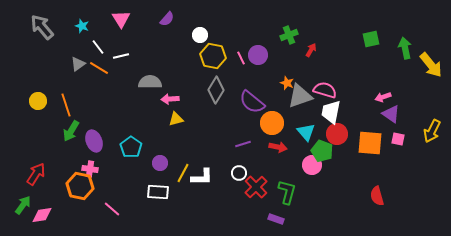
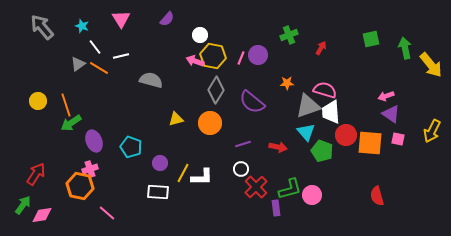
white line at (98, 47): moved 3 px left
red arrow at (311, 50): moved 10 px right, 2 px up
pink line at (241, 58): rotated 48 degrees clockwise
gray semicircle at (150, 82): moved 1 px right, 2 px up; rotated 15 degrees clockwise
orange star at (287, 83): rotated 24 degrees counterclockwise
gray triangle at (300, 96): moved 8 px right, 10 px down
pink arrow at (383, 97): moved 3 px right, 1 px up
pink arrow at (170, 99): moved 25 px right, 38 px up; rotated 24 degrees clockwise
white trapezoid at (331, 112): rotated 15 degrees counterclockwise
orange circle at (272, 123): moved 62 px left
green arrow at (71, 131): moved 8 px up; rotated 25 degrees clockwise
red circle at (337, 134): moved 9 px right, 1 px down
cyan pentagon at (131, 147): rotated 15 degrees counterclockwise
pink circle at (312, 165): moved 30 px down
pink cross at (90, 169): rotated 28 degrees counterclockwise
white circle at (239, 173): moved 2 px right, 4 px up
green L-shape at (287, 192): moved 3 px right, 3 px up; rotated 60 degrees clockwise
pink line at (112, 209): moved 5 px left, 4 px down
purple rectangle at (276, 219): moved 11 px up; rotated 63 degrees clockwise
